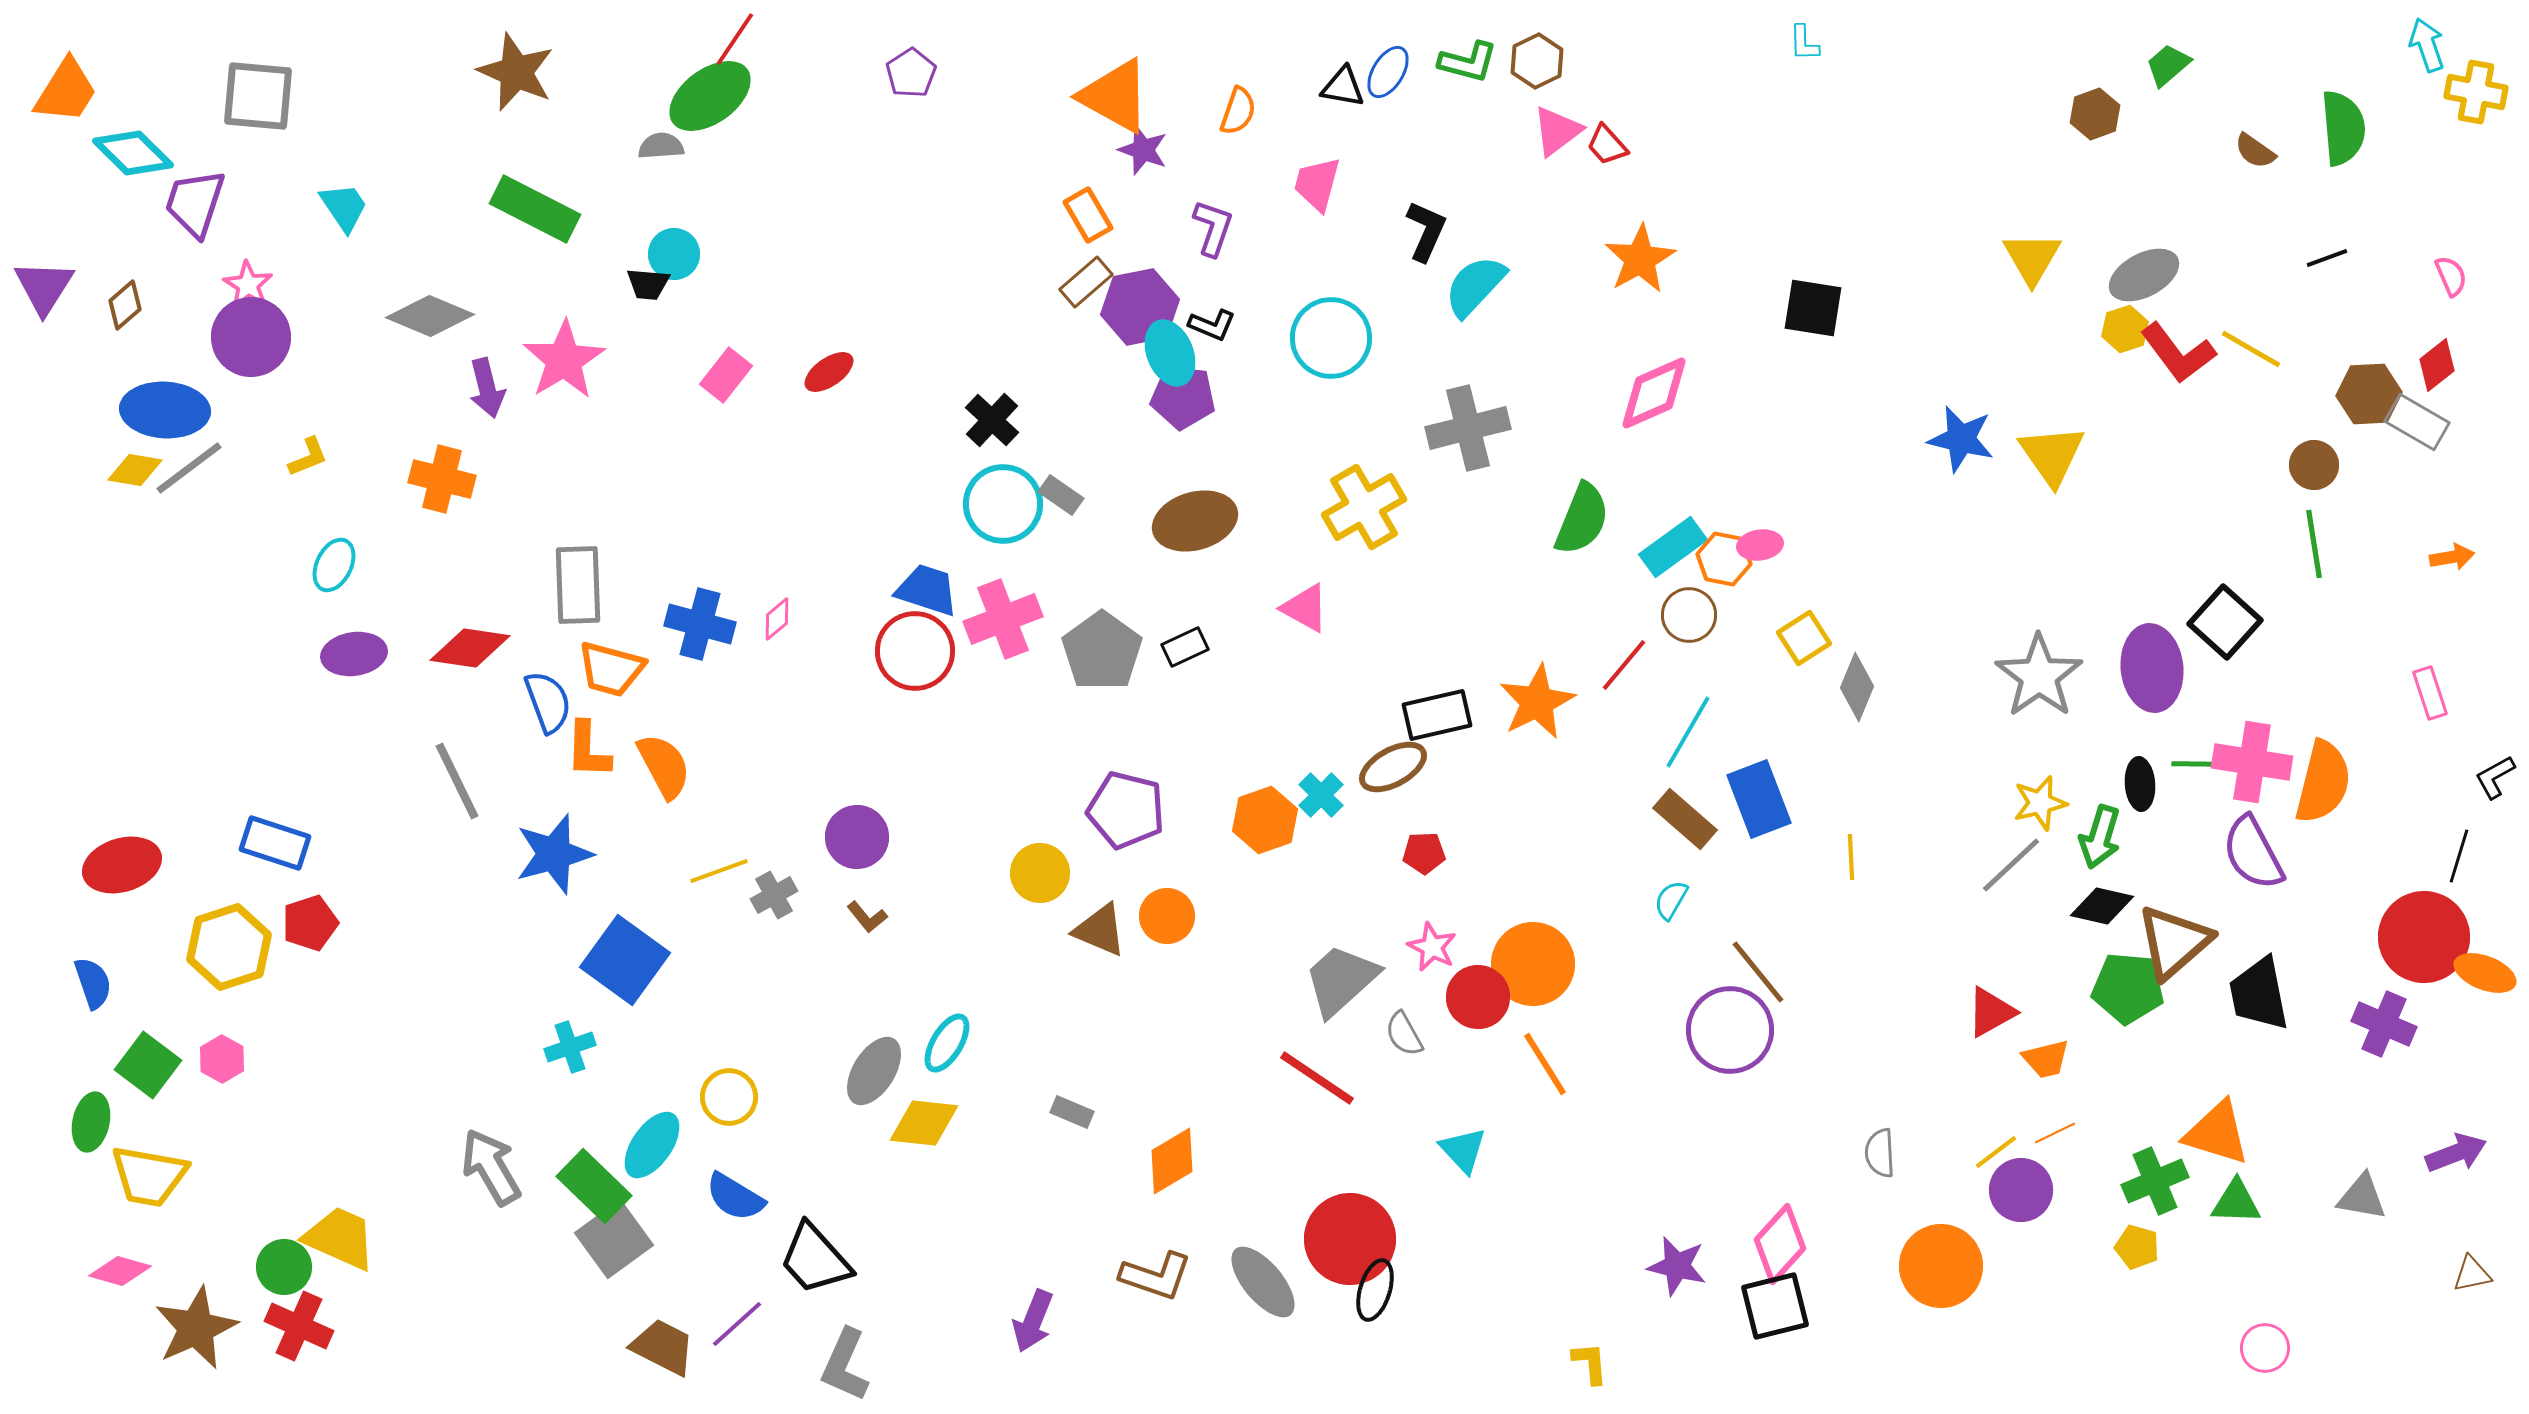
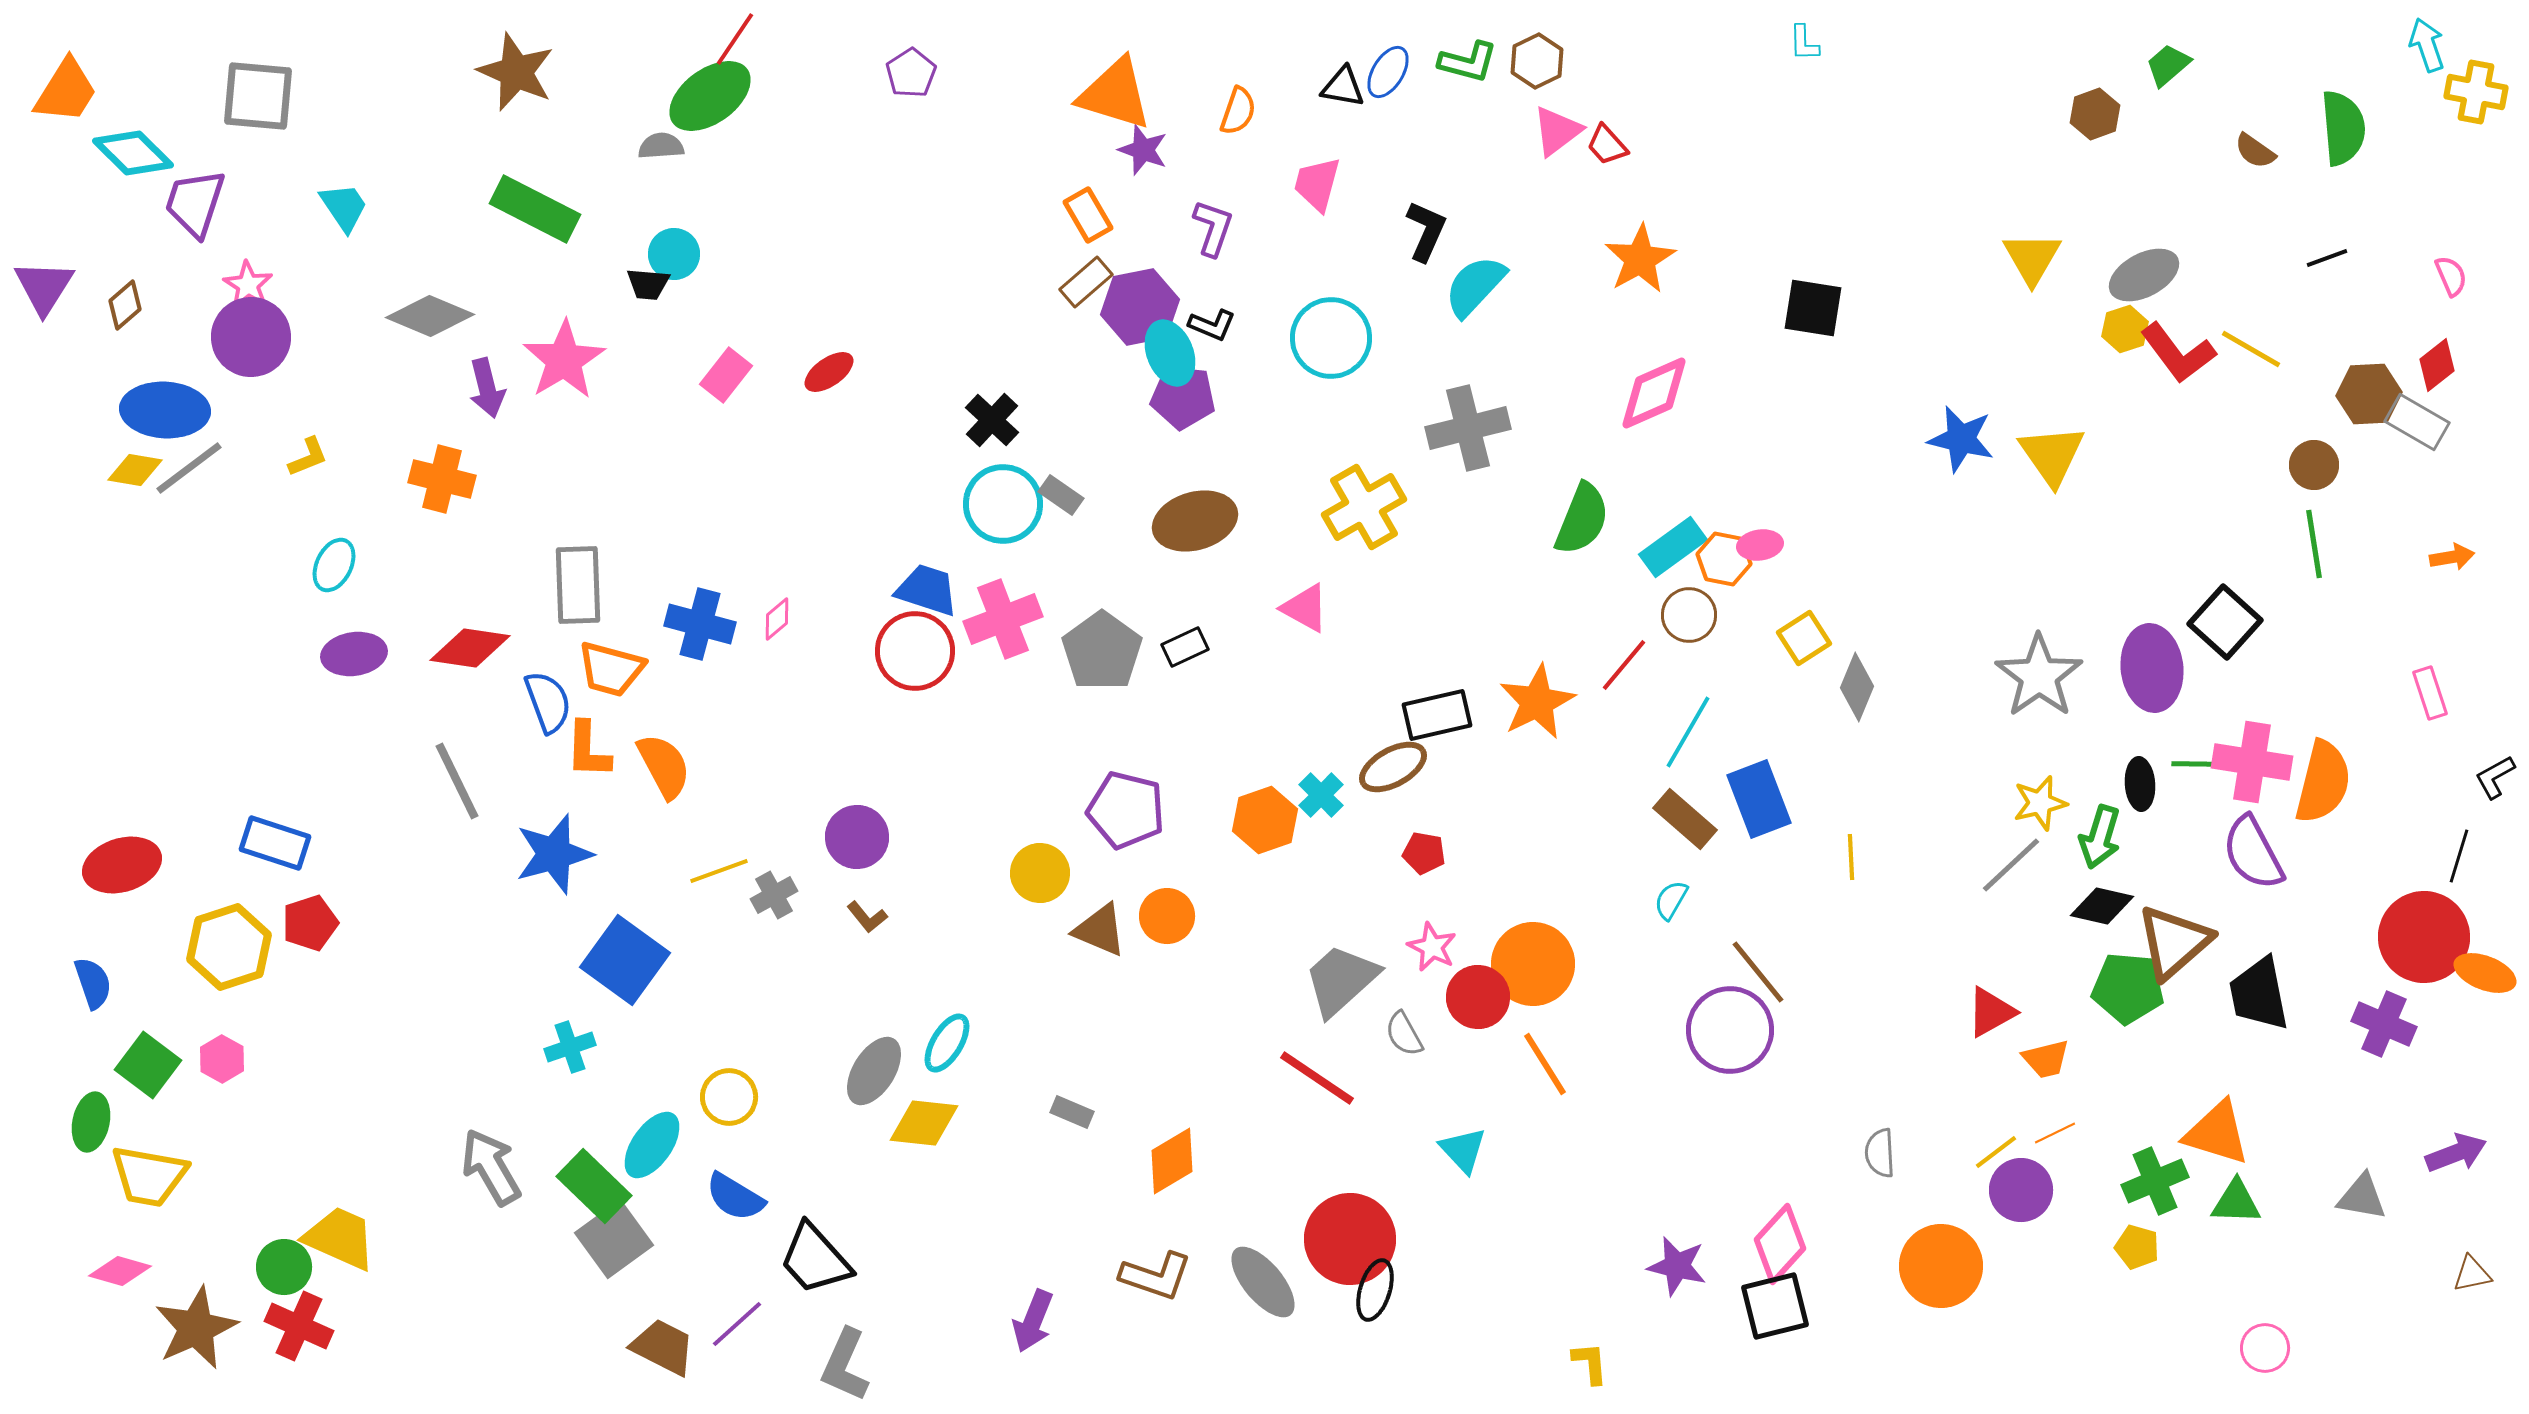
orange triangle at (1115, 96): moved 2 px up; rotated 12 degrees counterclockwise
red pentagon at (1424, 853): rotated 12 degrees clockwise
